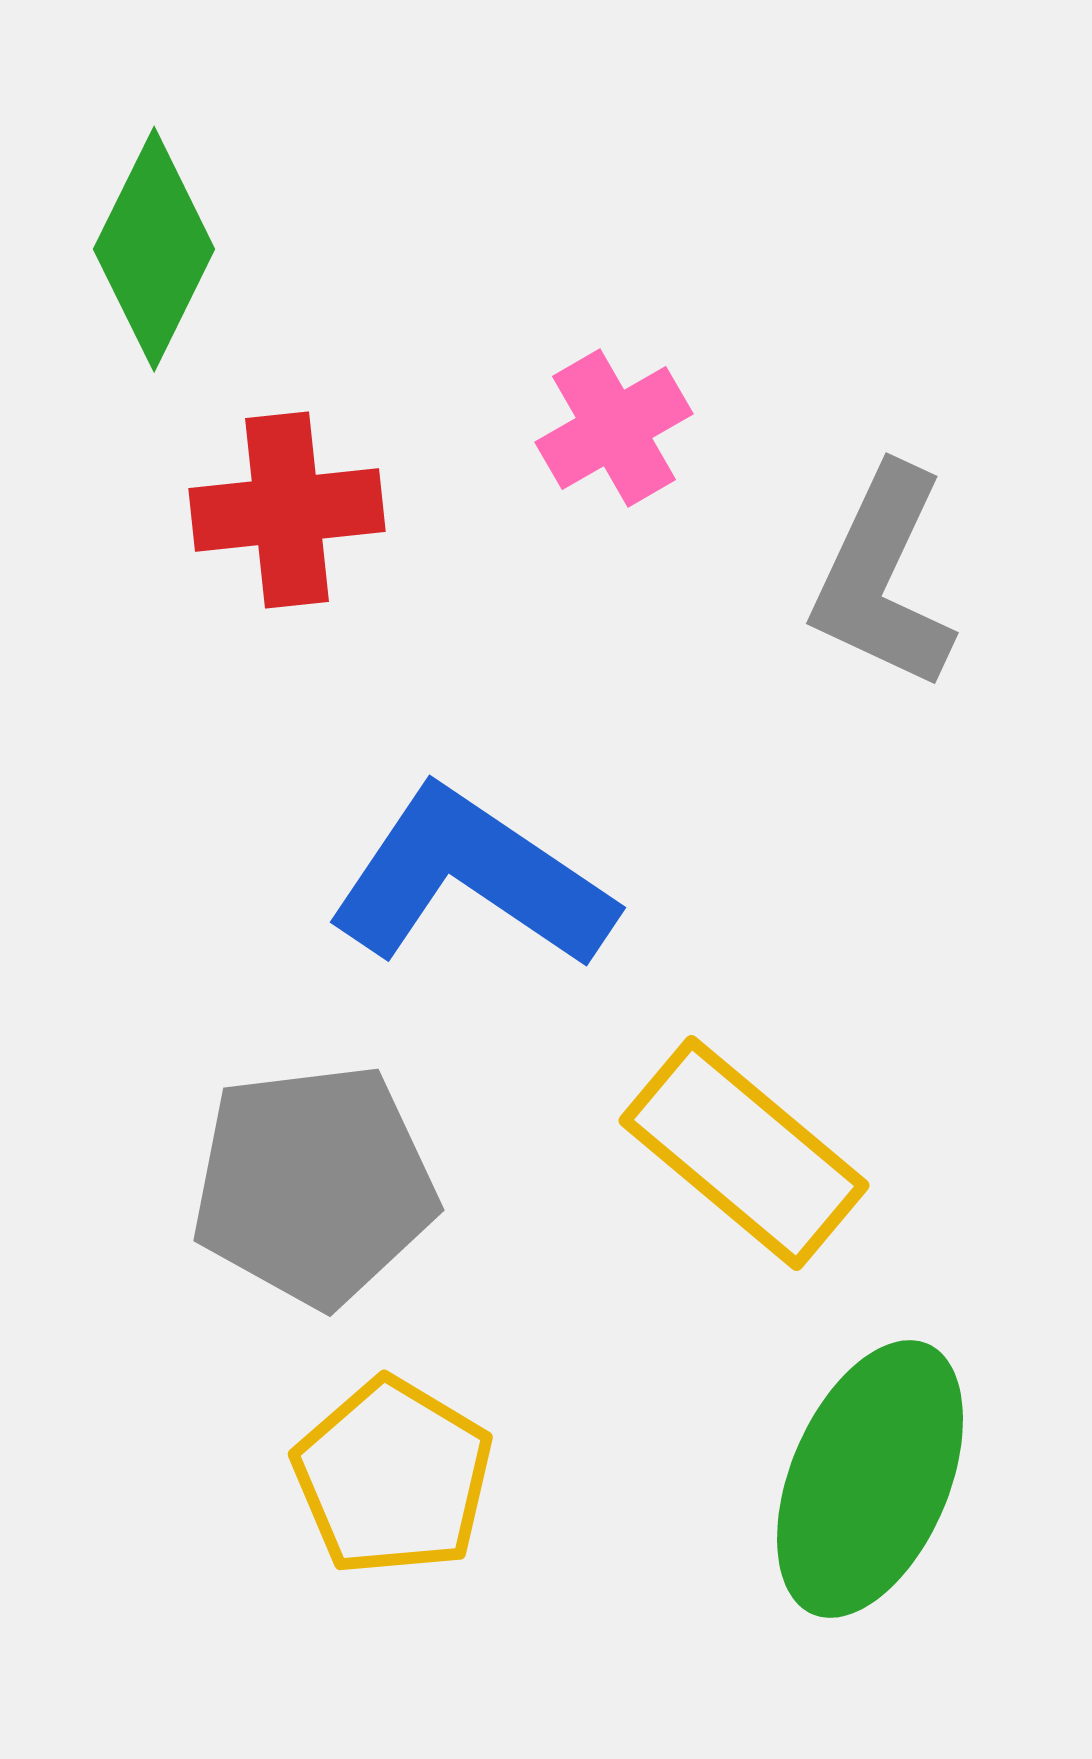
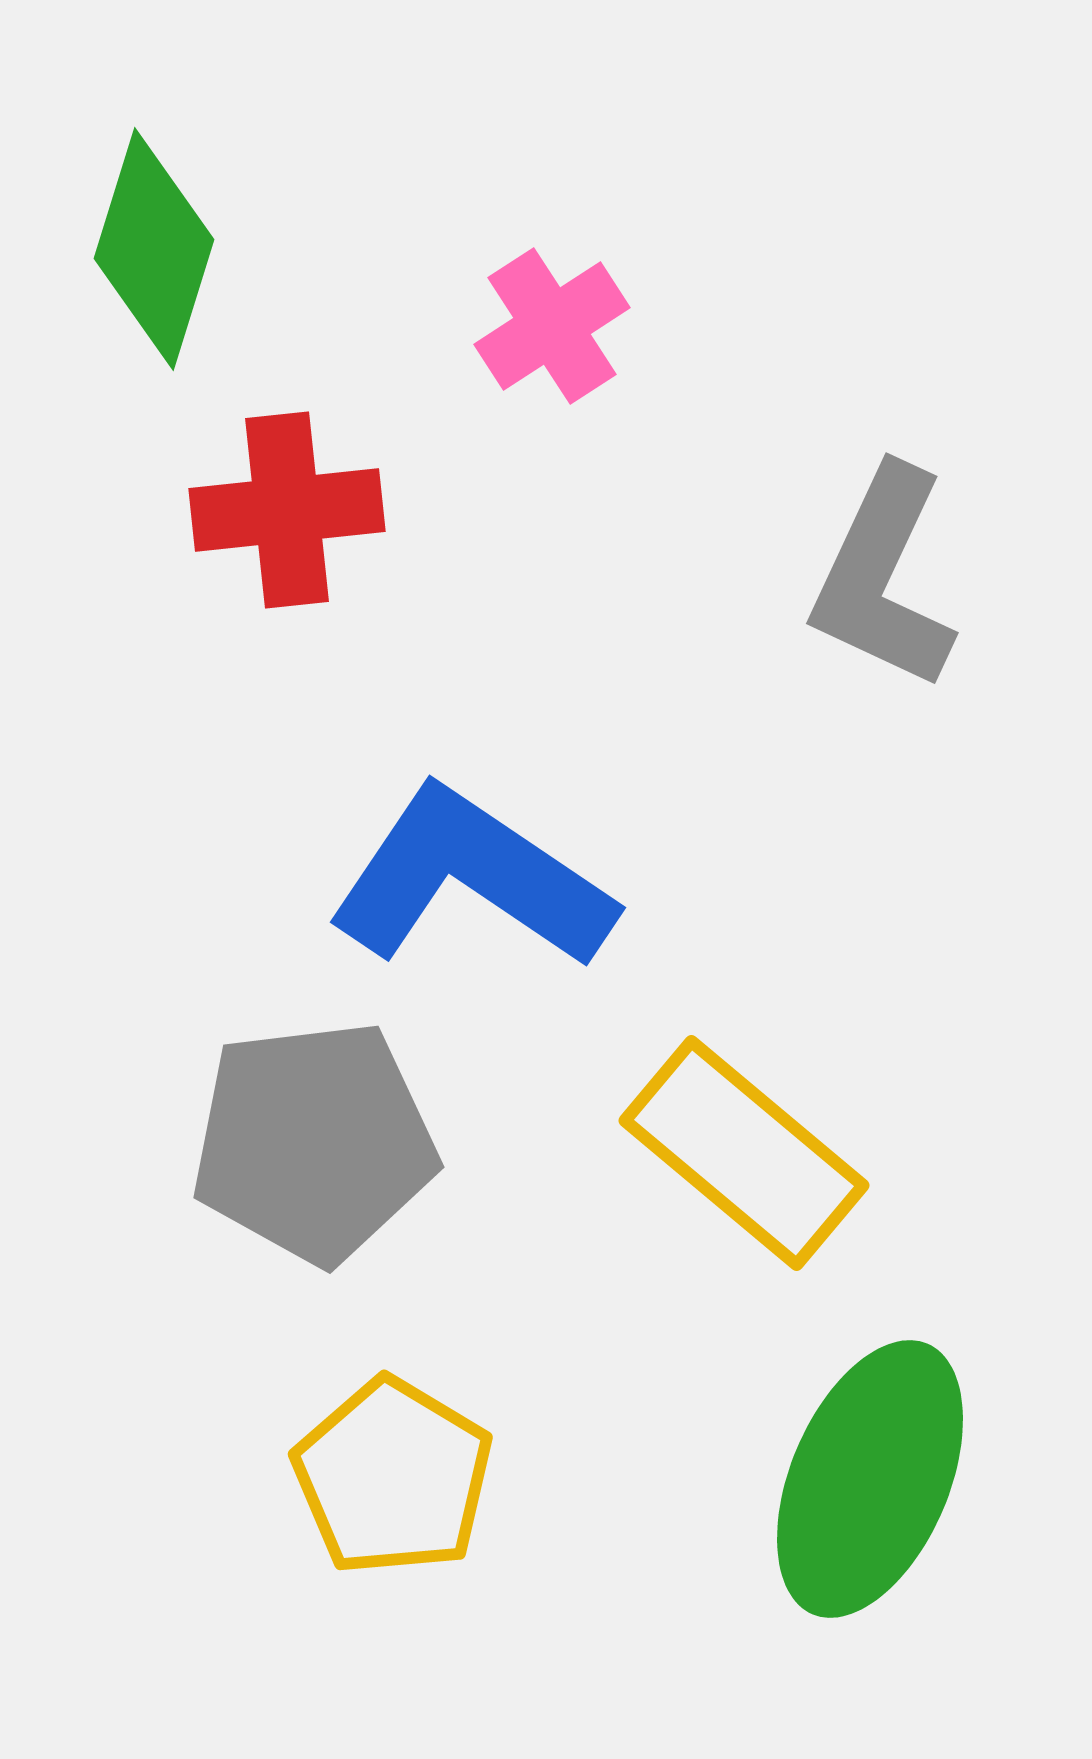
green diamond: rotated 9 degrees counterclockwise
pink cross: moved 62 px left, 102 px up; rotated 3 degrees counterclockwise
gray pentagon: moved 43 px up
